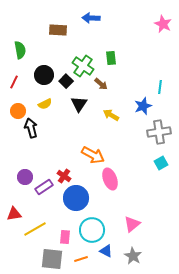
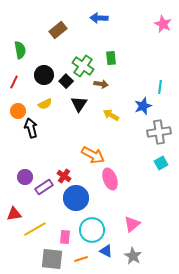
blue arrow: moved 8 px right
brown rectangle: rotated 42 degrees counterclockwise
brown arrow: rotated 32 degrees counterclockwise
